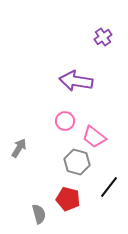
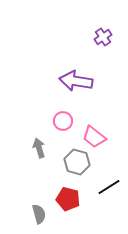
pink circle: moved 2 px left
gray arrow: moved 20 px right; rotated 48 degrees counterclockwise
black line: rotated 20 degrees clockwise
